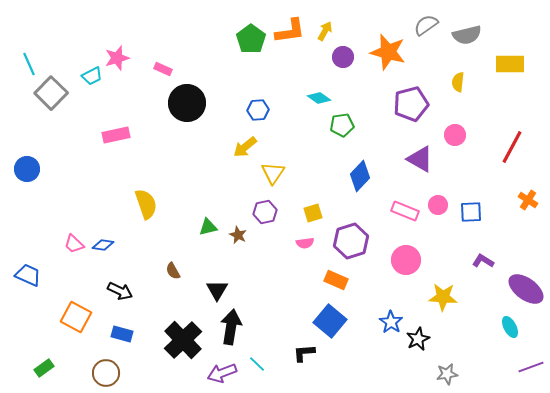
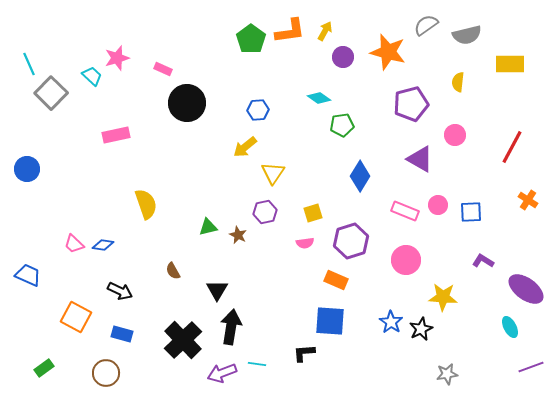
cyan trapezoid at (92, 76): rotated 110 degrees counterclockwise
blue diamond at (360, 176): rotated 12 degrees counterclockwise
blue square at (330, 321): rotated 36 degrees counterclockwise
black star at (418, 339): moved 3 px right, 10 px up
cyan line at (257, 364): rotated 36 degrees counterclockwise
